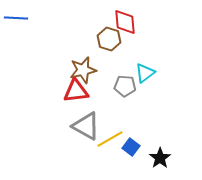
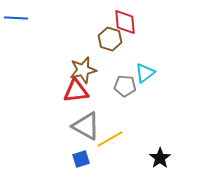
brown hexagon: moved 1 px right
blue square: moved 50 px left, 12 px down; rotated 36 degrees clockwise
